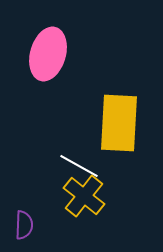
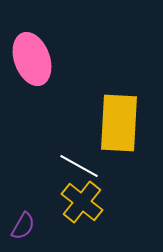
pink ellipse: moved 16 px left, 5 px down; rotated 36 degrees counterclockwise
yellow cross: moved 2 px left, 6 px down
purple semicircle: moved 1 px left, 1 px down; rotated 28 degrees clockwise
